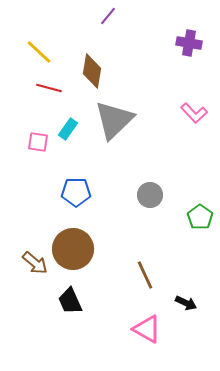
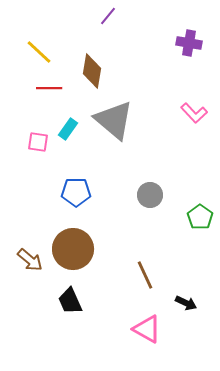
red line: rotated 15 degrees counterclockwise
gray triangle: rotated 36 degrees counterclockwise
brown arrow: moved 5 px left, 3 px up
